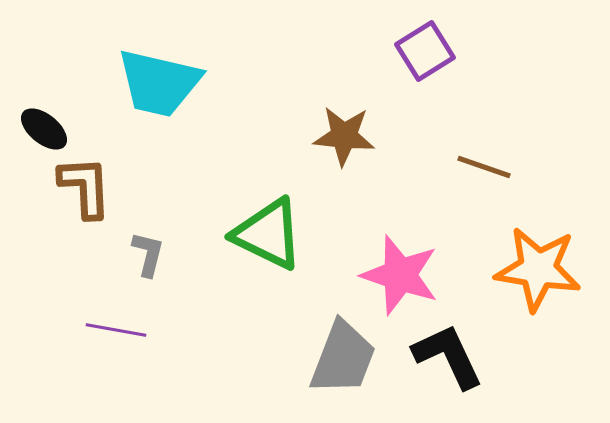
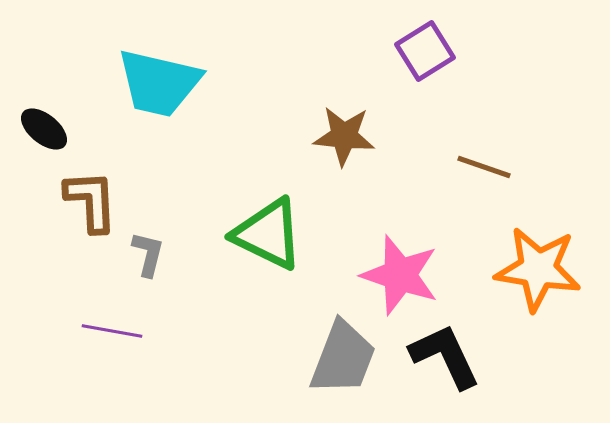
brown L-shape: moved 6 px right, 14 px down
purple line: moved 4 px left, 1 px down
black L-shape: moved 3 px left
